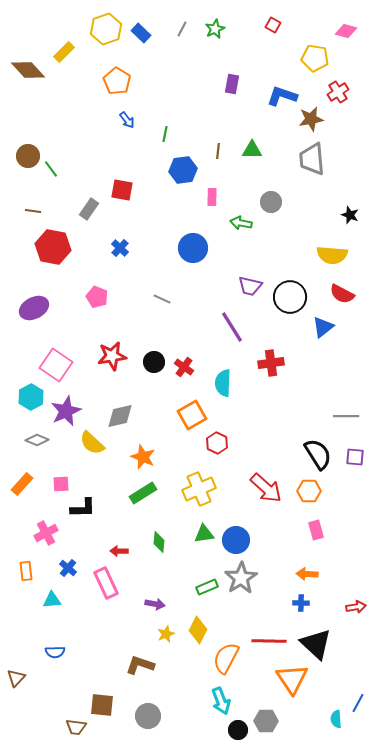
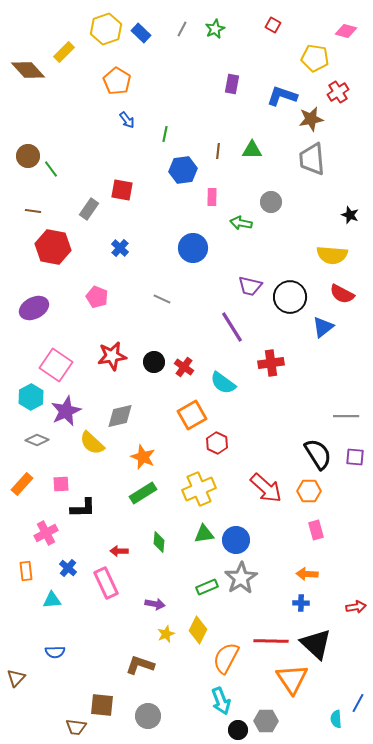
cyan semicircle at (223, 383): rotated 56 degrees counterclockwise
red line at (269, 641): moved 2 px right
